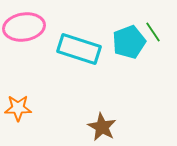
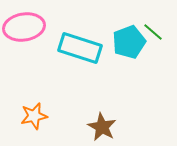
green line: rotated 15 degrees counterclockwise
cyan rectangle: moved 1 px right, 1 px up
orange star: moved 16 px right, 8 px down; rotated 12 degrees counterclockwise
